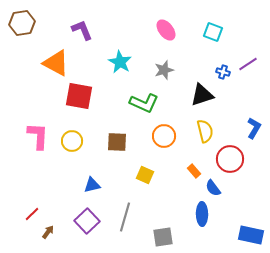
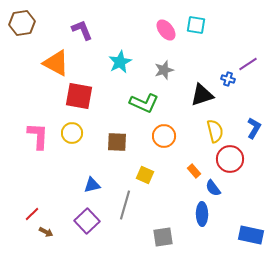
cyan square: moved 17 px left, 7 px up; rotated 12 degrees counterclockwise
cyan star: rotated 15 degrees clockwise
blue cross: moved 5 px right, 7 px down
yellow semicircle: moved 10 px right
yellow circle: moved 8 px up
gray line: moved 12 px up
brown arrow: moved 2 px left; rotated 80 degrees clockwise
